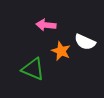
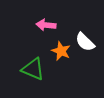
white semicircle: rotated 20 degrees clockwise
